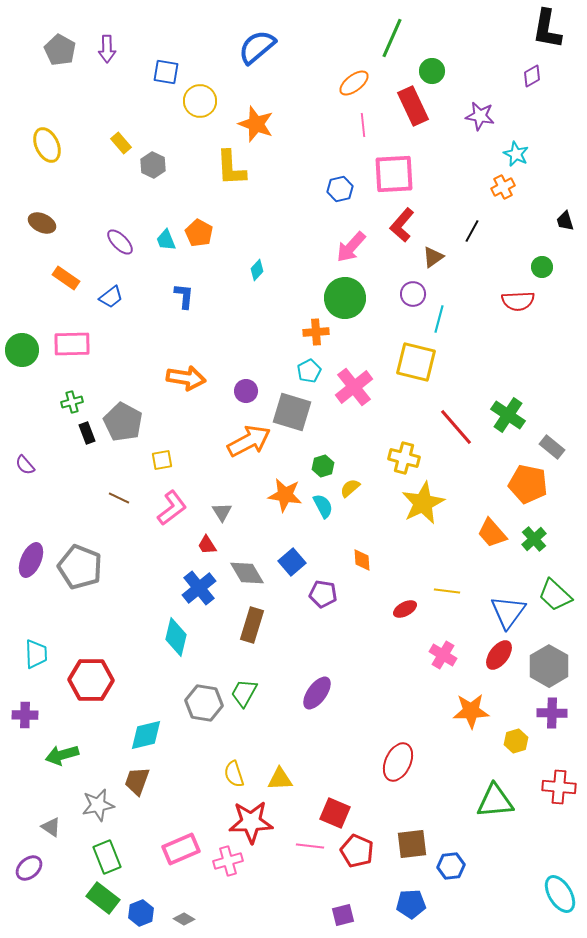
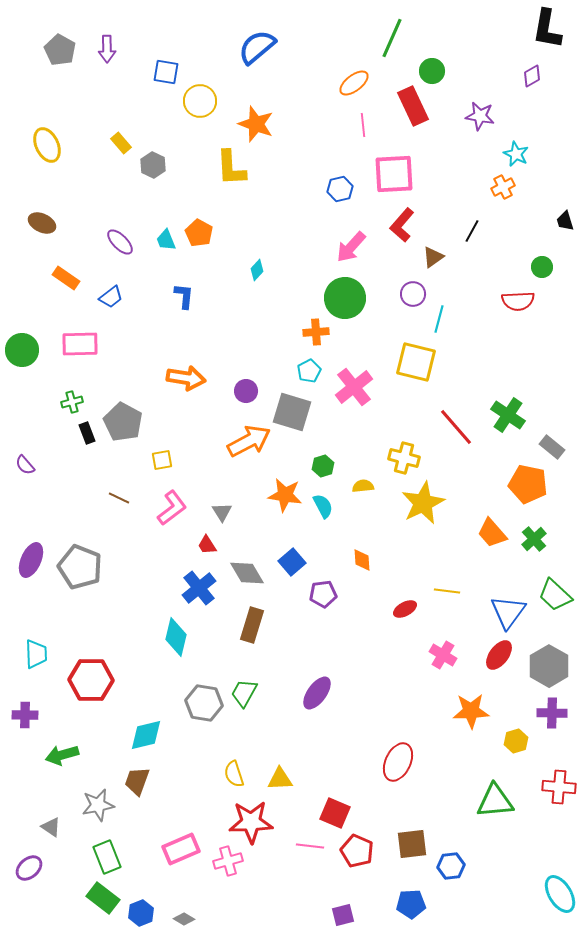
pink rectangle at (72, 344): moved 8 px right
yellow semicircle at (350, 488): moved 13 px right, 2 px up; rotated 35 degrees clockwise
purple pentagon at (323, 594): rotated 16 degrees counterclockwise
